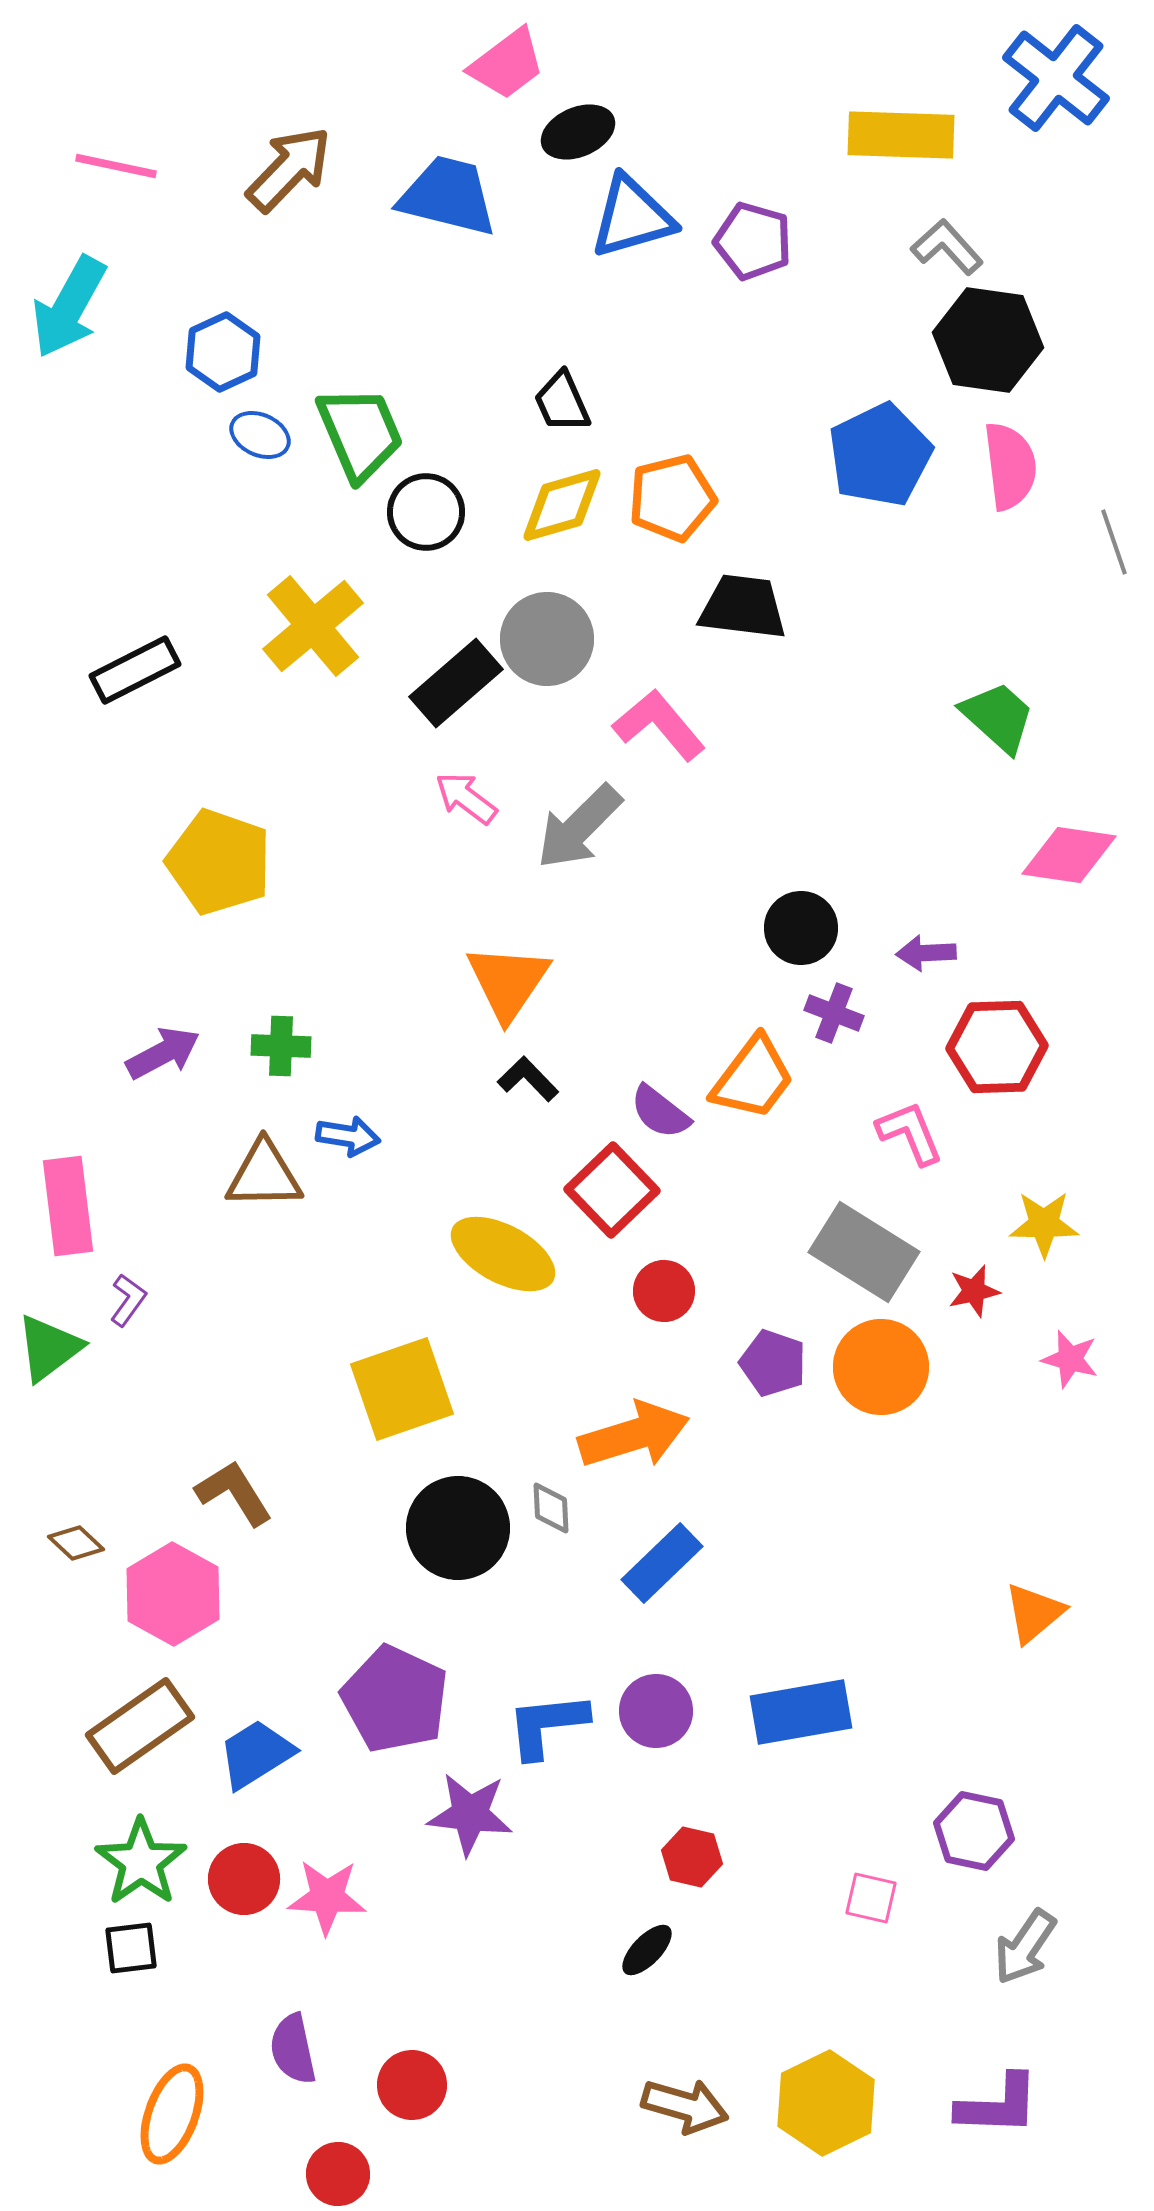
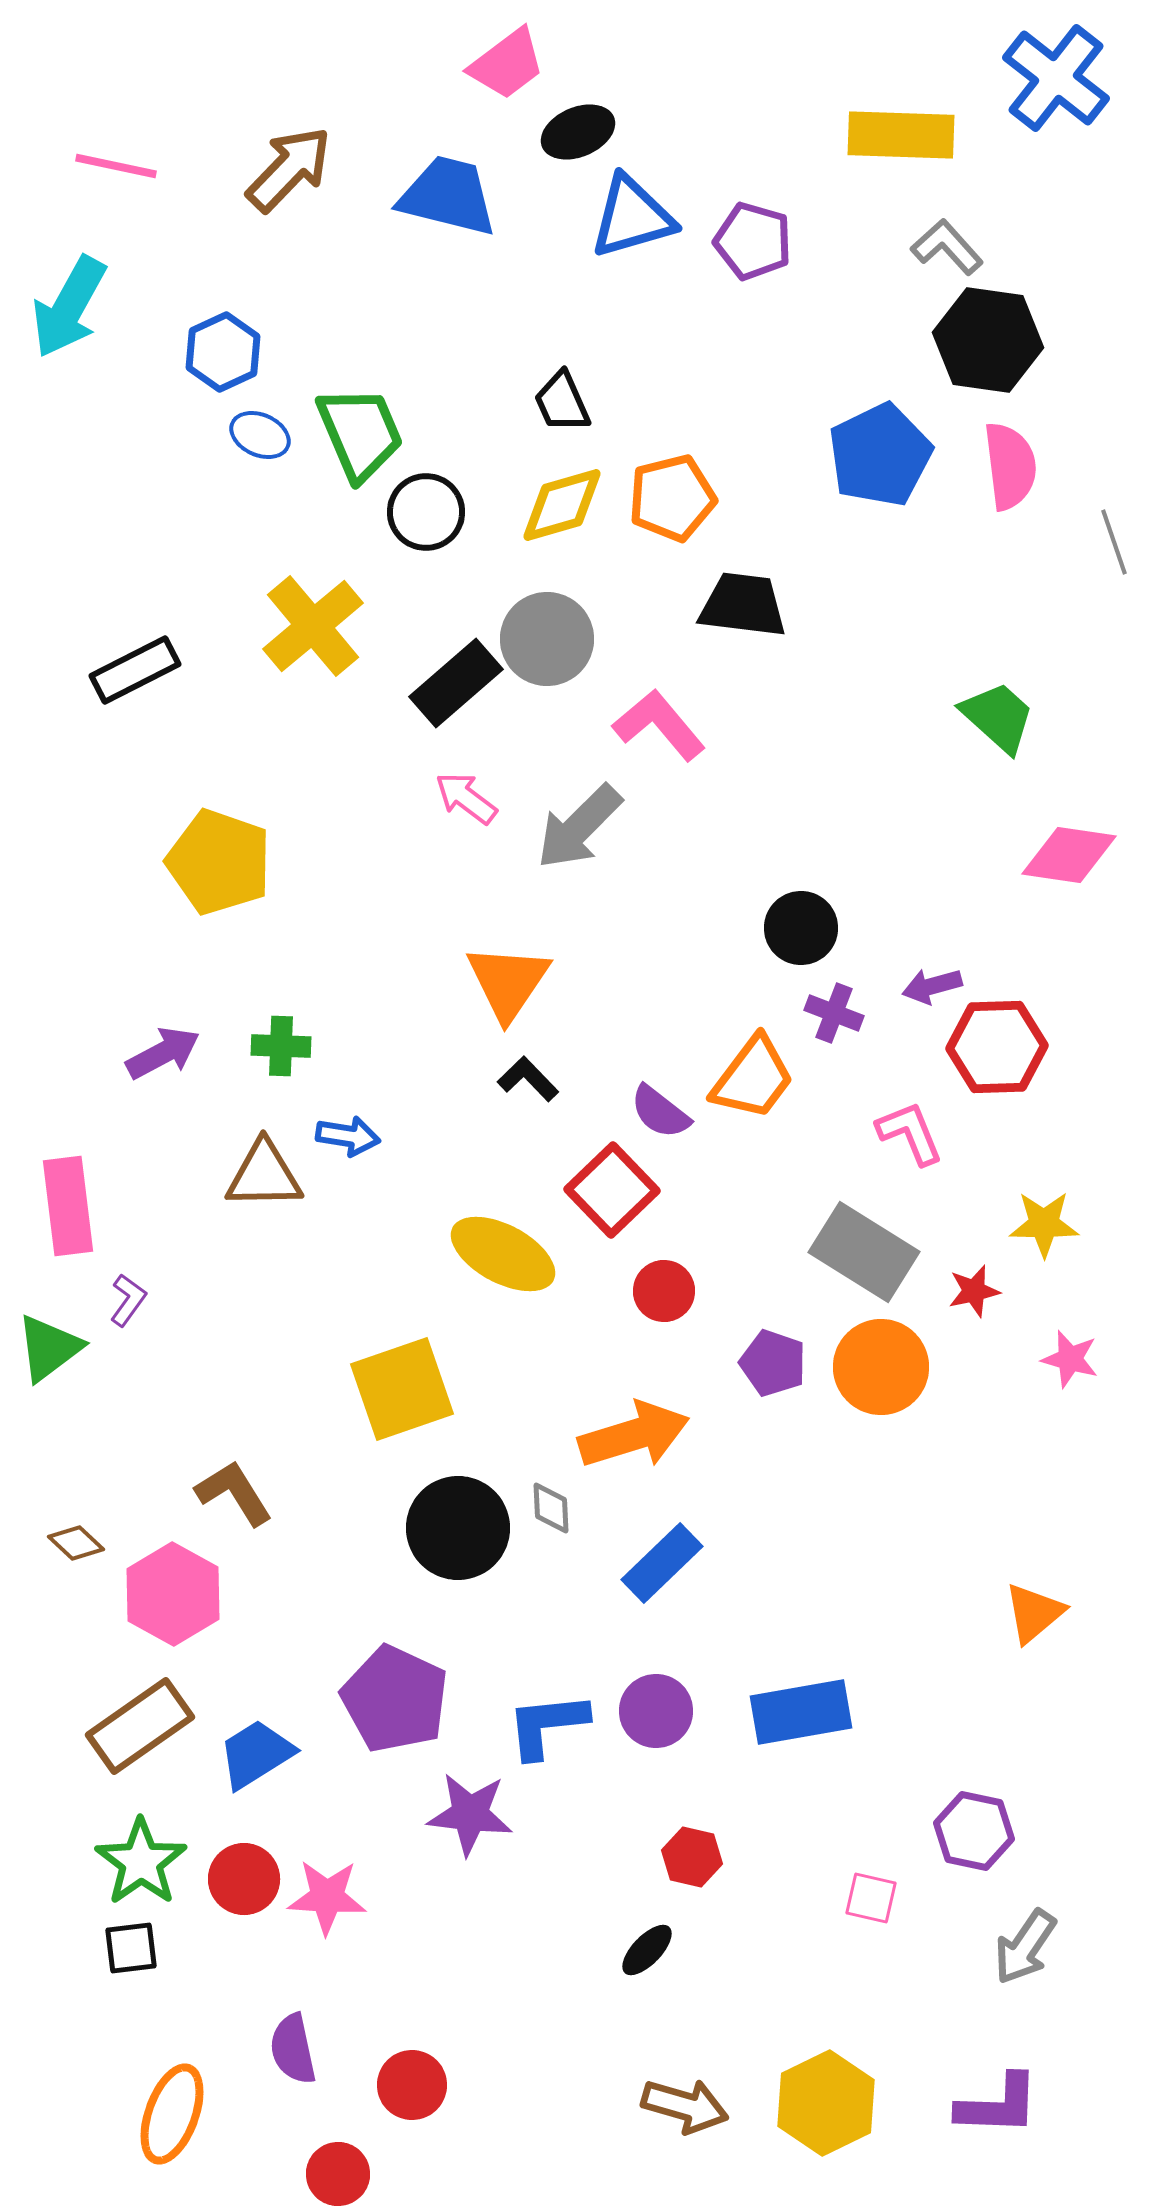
black trapezoid at (743, 607): moved 2 px up
purple arrow at (926, 953): moved 6 px right, 33 px down; rotated 12 degrees counterclockwise
